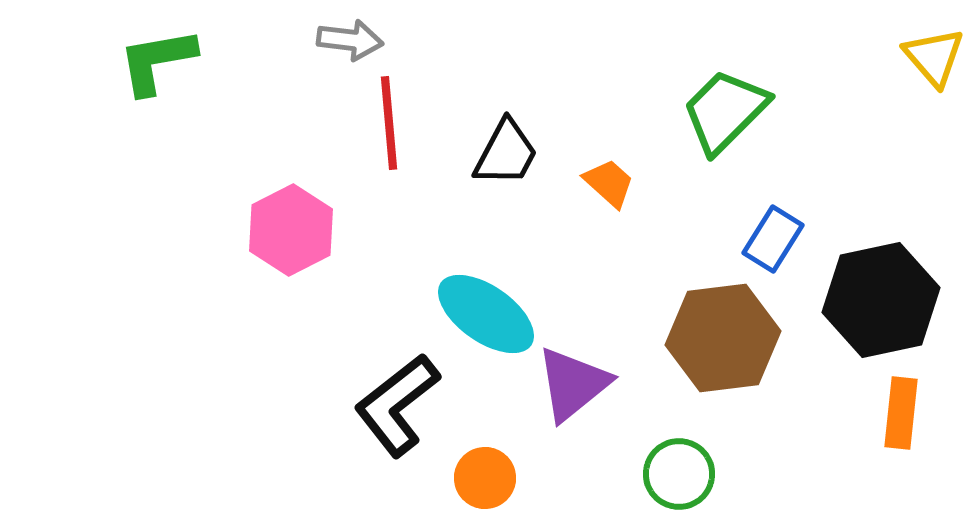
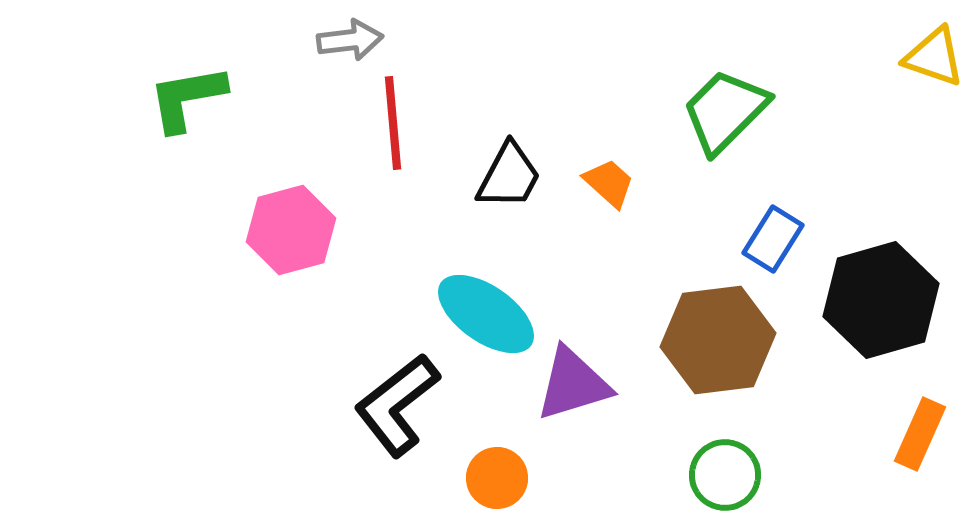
gray arrow: rotated 14 degrees counterclockwise
yellow triangle: rotated 30 degrees counterclockwise
green L-shape: moved 30 px right, 37 px down
red line: moved 4 px right
black trapezoid: moved 3 px right, 23 px down
pink hexagon: rotated 12 degrees clockwise
black hexagon: rotated 4 degrees counterclockwise
brown hexagon: moved 5 px left, 2 px down
purple triangle: rotated 22 degrees clockwise
orange rectangle: moved 19 px right, 21 px down; rotated 18 degrees clockwise
green circle: moved 46 px right, 1 px down
orange circle: moved 12 px right
